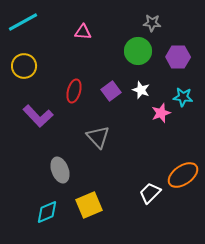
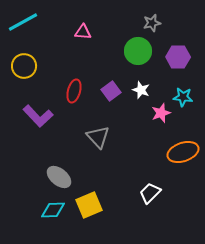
gray star: rotated 18 degrees counterclockwise
gray ellipse: moved 1 px left, 7 px down; rotated 30 degrees counterclockwise
orange ellipse: moved 23 px up; rotated 16 degrees clockwise
cyan diamond: moved 6 px right, 2 px up; rotated 20 degrees clockwise
